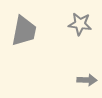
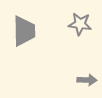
gray trapezoid: rotated 12 degrees counterclockwise
